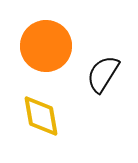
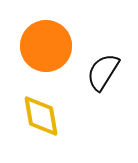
black semicircle: moved 2 px up
